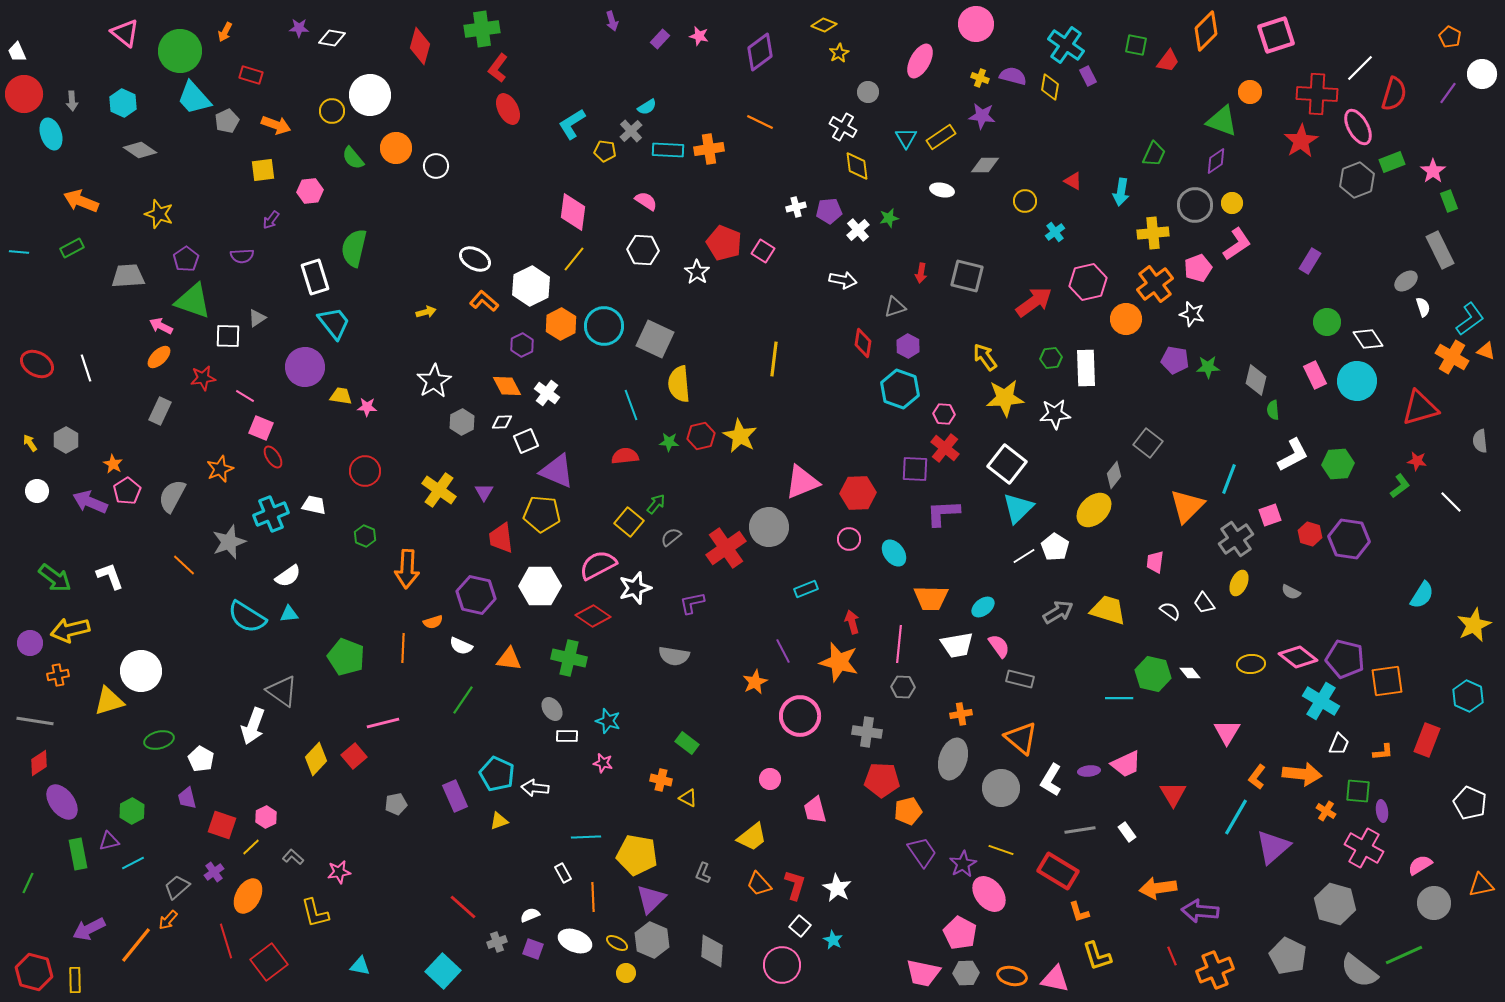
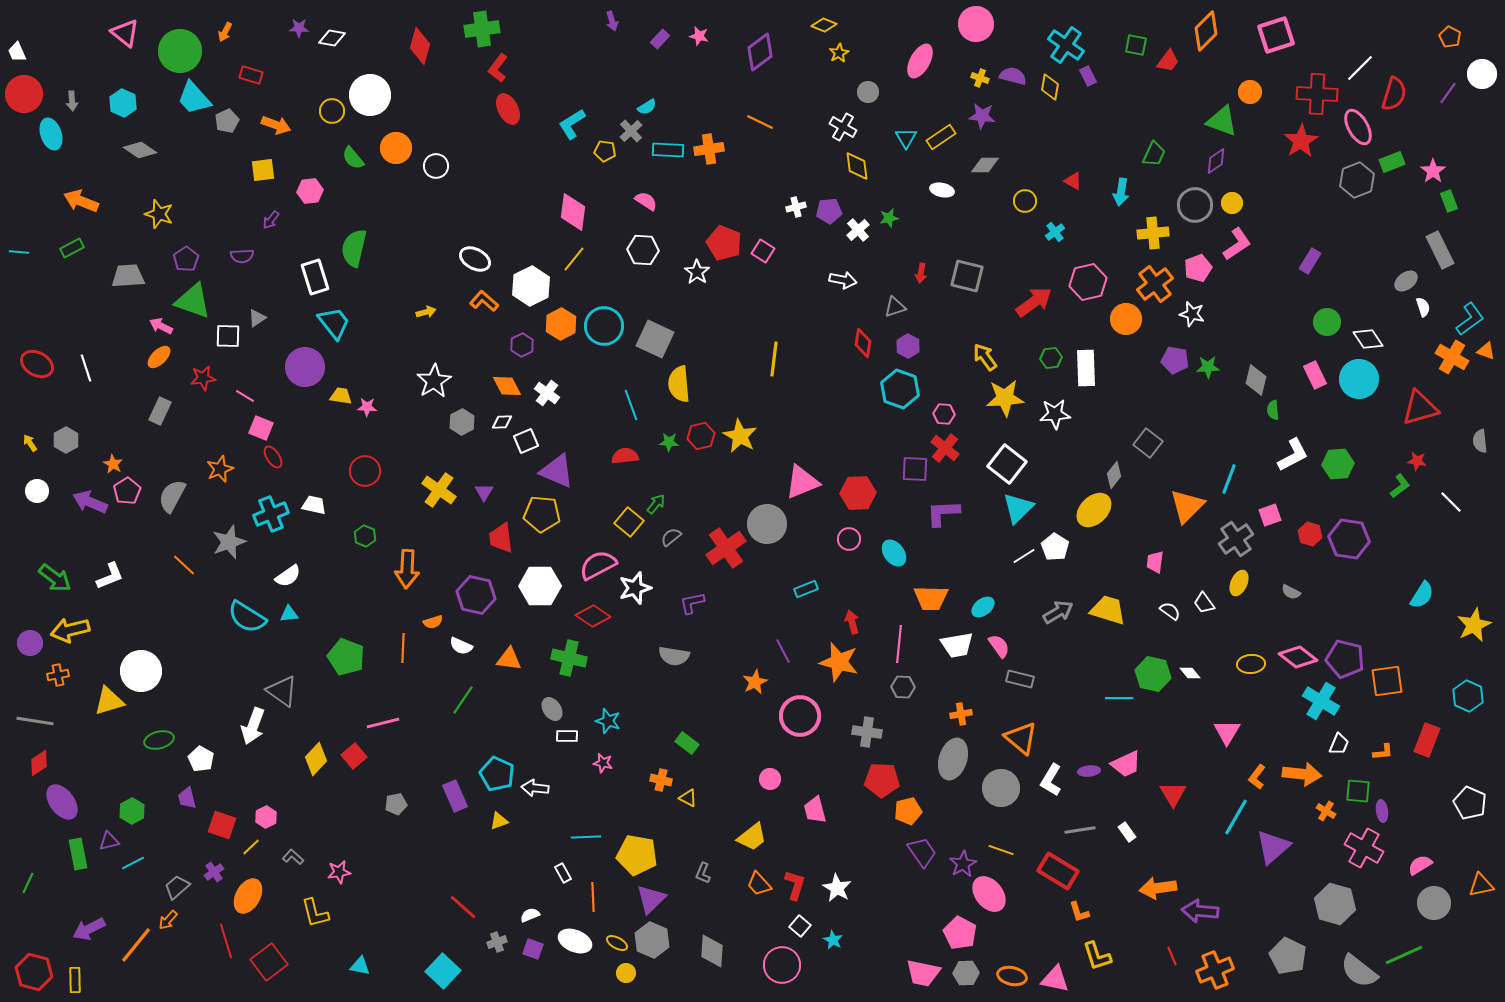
cyan circle at (1357, 381): moved 2 px right, 2 px up
gray circle at (769, 527): moved 2 px left, 3 px up
white L-shape at (110, 576): rotated 88 degrees clockwise
